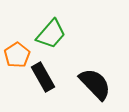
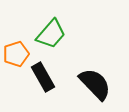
orange pentagon: moved 1 px left, 1 px up; rotated 15 degrees clockwise
